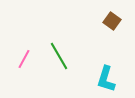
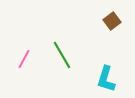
brown square: rotated 18 degrees clockwise
green line: moved 3 px right, 1 px up
